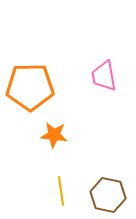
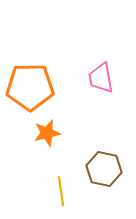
pink trapezoid: moved 3 px left, 2 px down
orange star: moved 7 px left, 2 px up; rotated 20 degrees counterclockwise
brown hexagon: moved 4 px left, 26 px up
